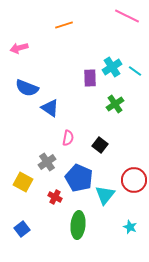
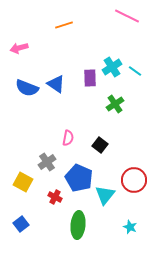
blue triangle: moved 6 px right, 24 px up
blue square: moved 1 px left, 5 px up
